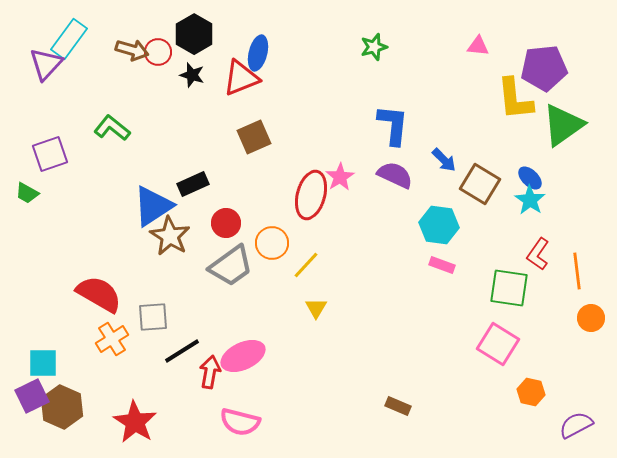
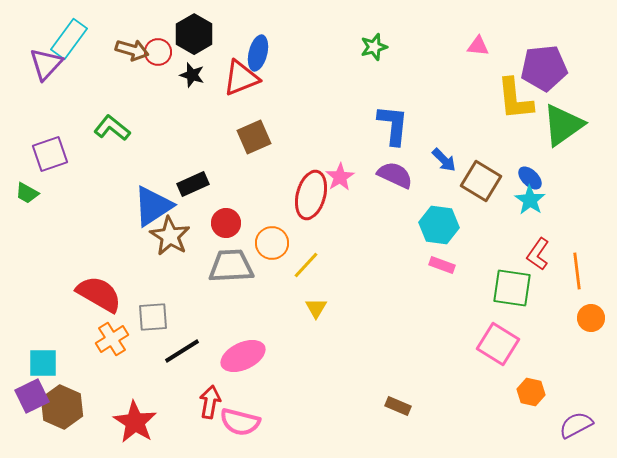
brown square at (480, 184): moved 1 px right, 3 px up
gray trapezoid at (231, 266): rotated 147 degrees counterclockwise
green square at (509, 288): moved 3 px right
red arrow at (210, 372): moved 30 px down
